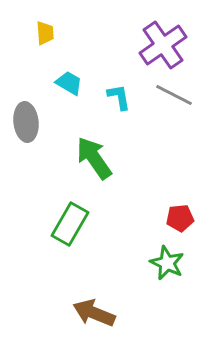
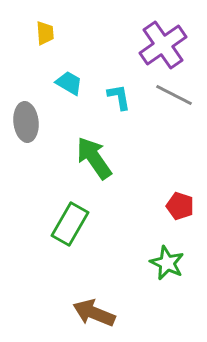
red pentagon: moved 12 px up; rotated 24 degrees clockwise
